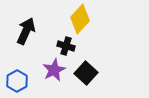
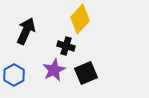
black square: rotated 25 degrees clockwise
blue hexagon: moved 3 px left, 6 px up
